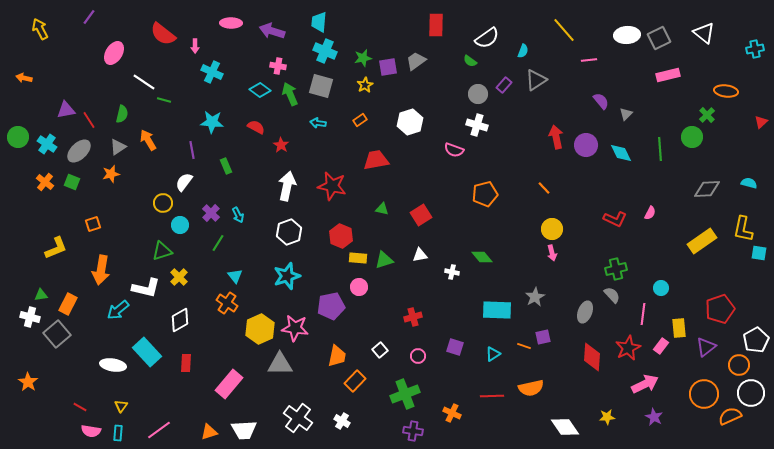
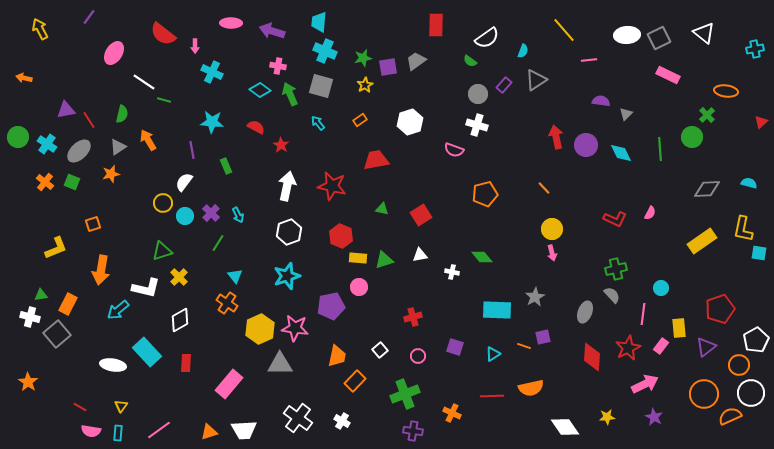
pink rectangle at (668, 75): rotated 40 degrees clockwise
purple semicircle at (601, 101): rotated 42 degrees counterclockwise
cyan arrow at (318, 123): rotated 42 degrees clockwise
cyan circle at (180, 225): moved 5 px right, 9 px up
